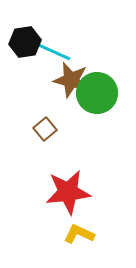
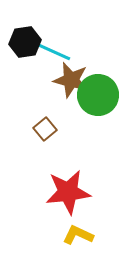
green circle: moved 1 px right, 2 px down
yellow L-shape: moved 1 px left, 1 px down
